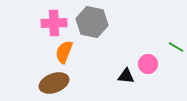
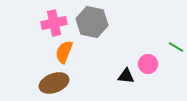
pink cross: rotated 10 degrees counterclockwise
